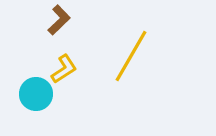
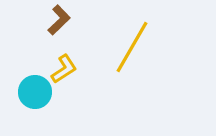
yellow line: moved 1 px right, 9 px up
cyan circle: moved 1 px left, 2 px up
